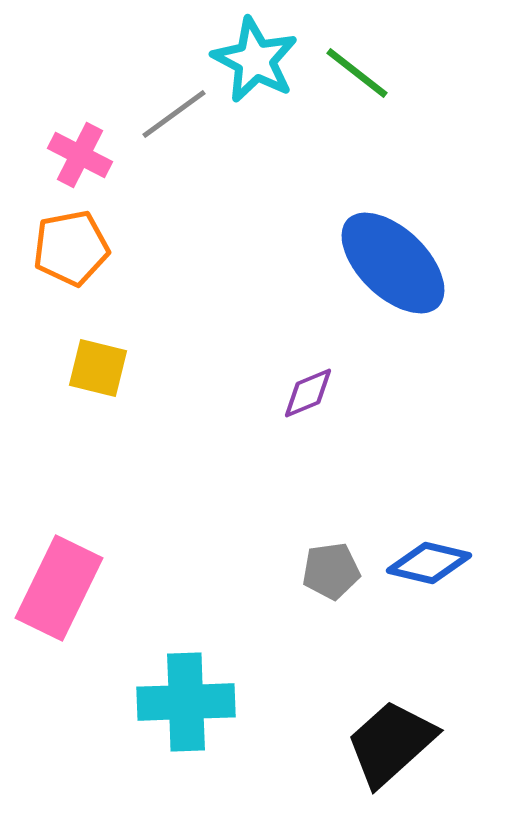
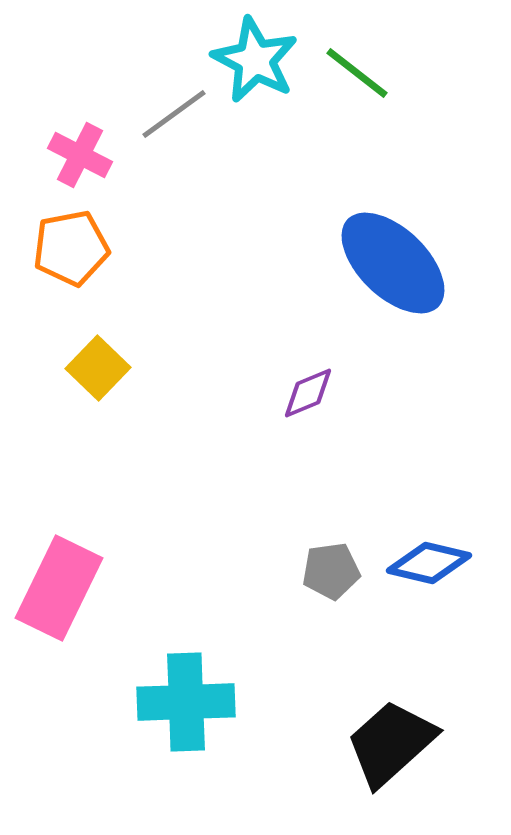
yellow square: rotated 30 degrees clockwise
